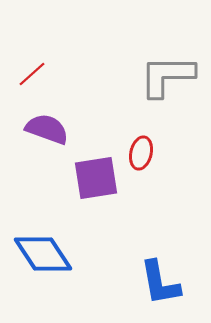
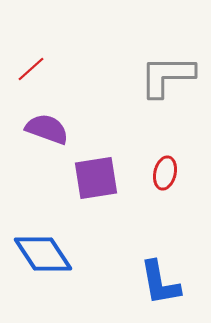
red line: moved 1 px left, 5 px up
red ellipse: moved 24 px right, 20 px down
